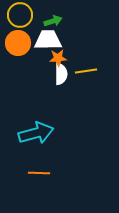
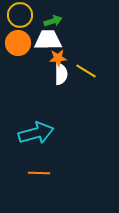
yellow line: rotated 40 degrees clockwise
